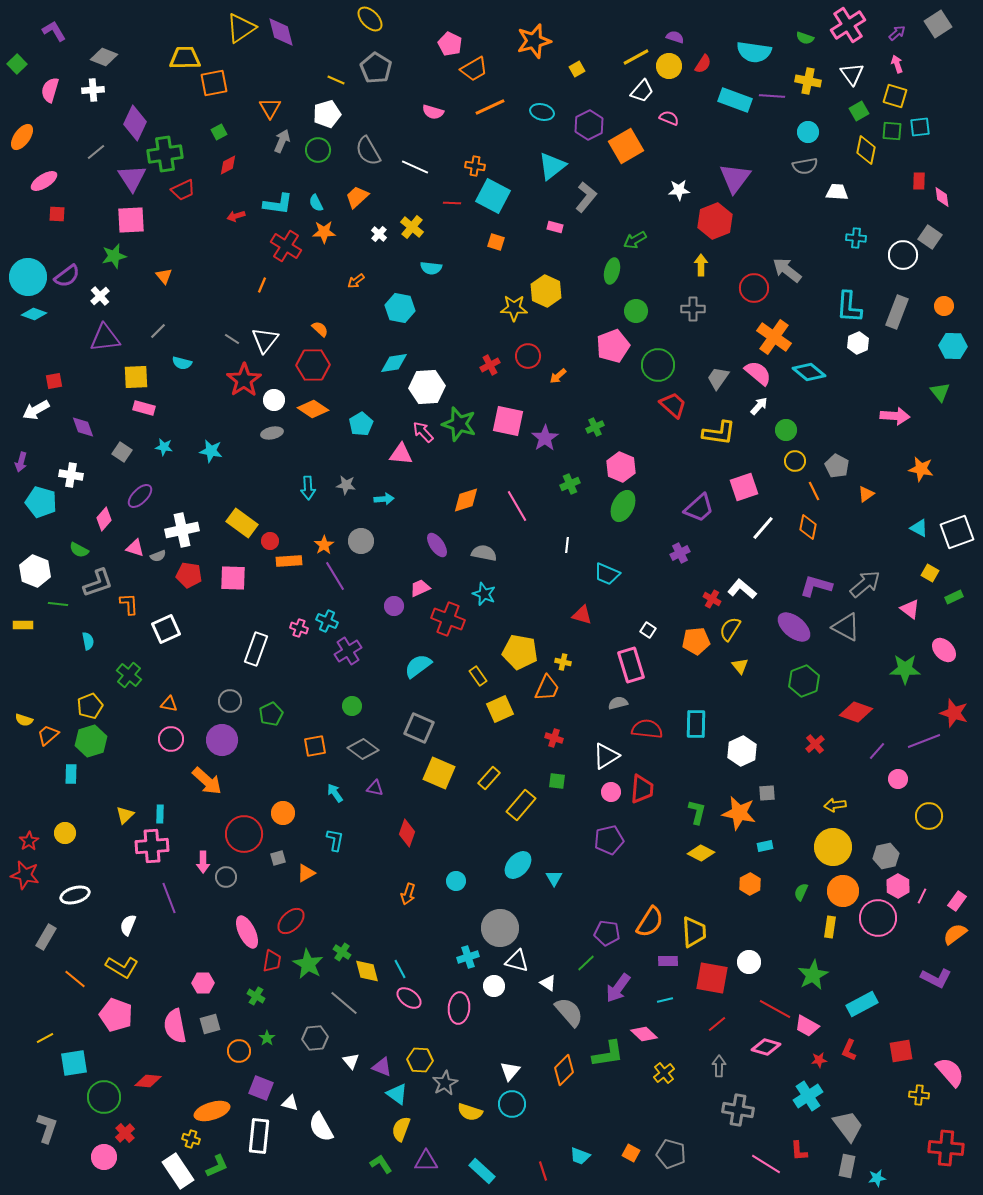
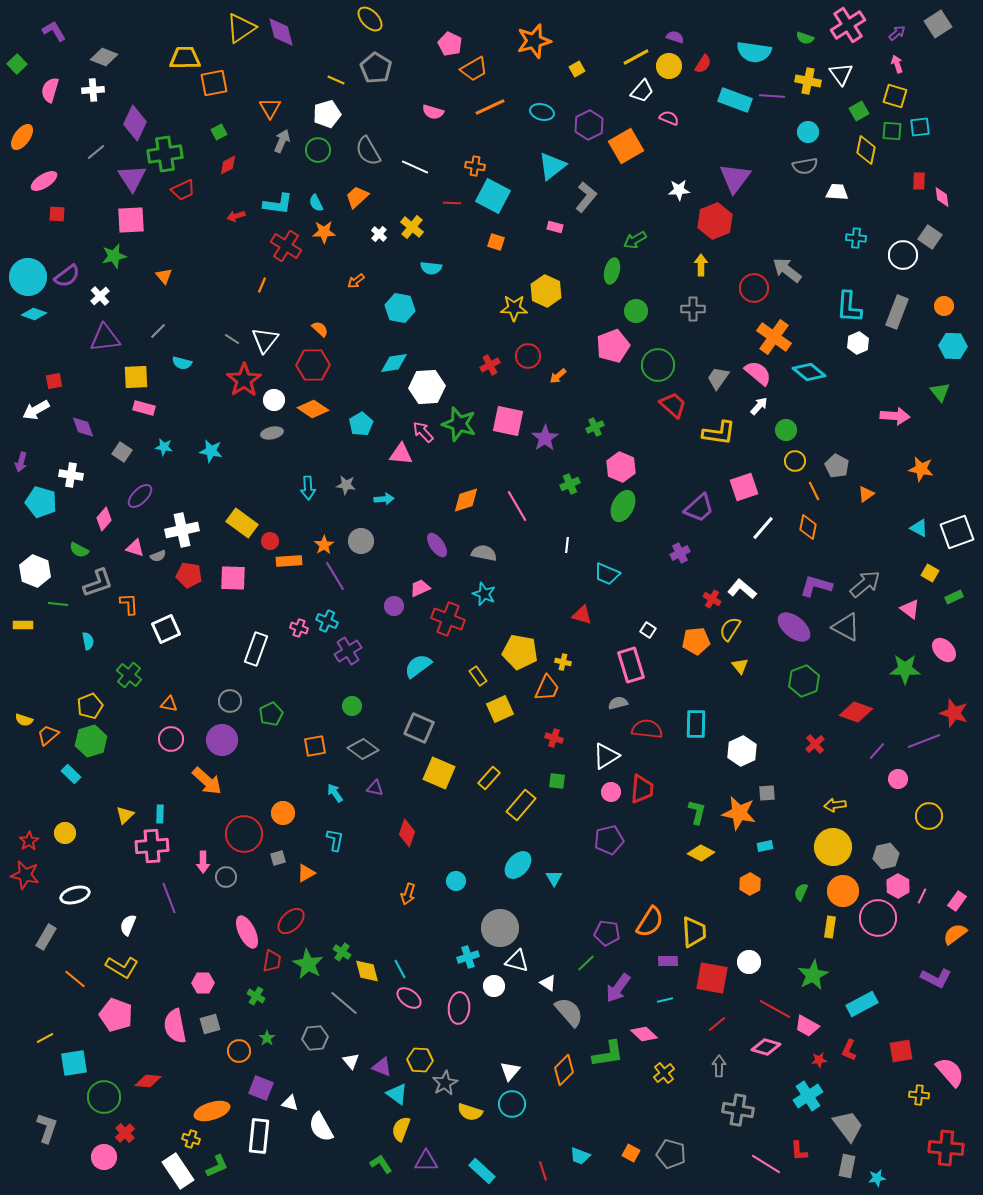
white triangle at (852, 74): moved 11 px left
cyan rectangle at (71, 774): rotated 48 degrees counterclockwise
